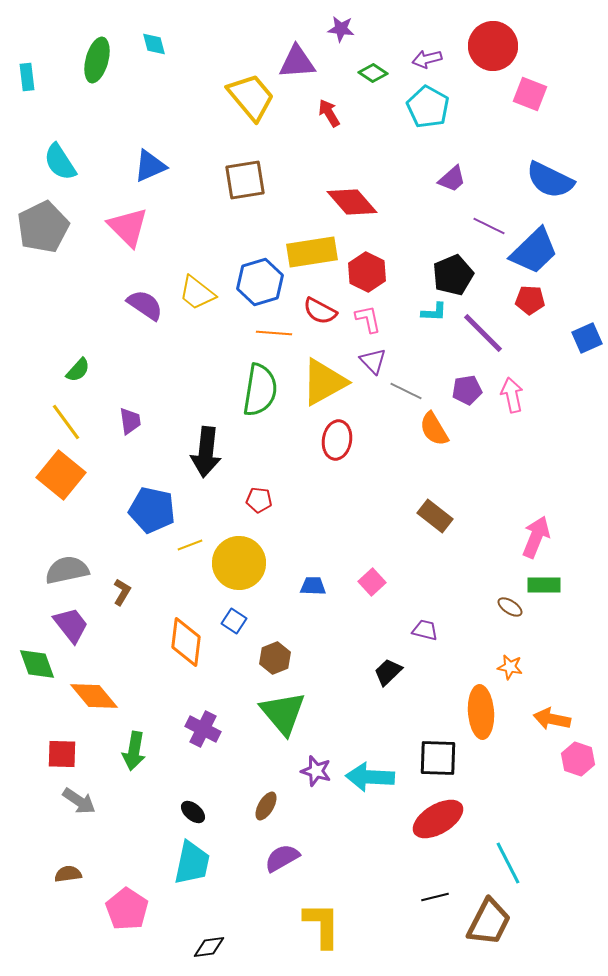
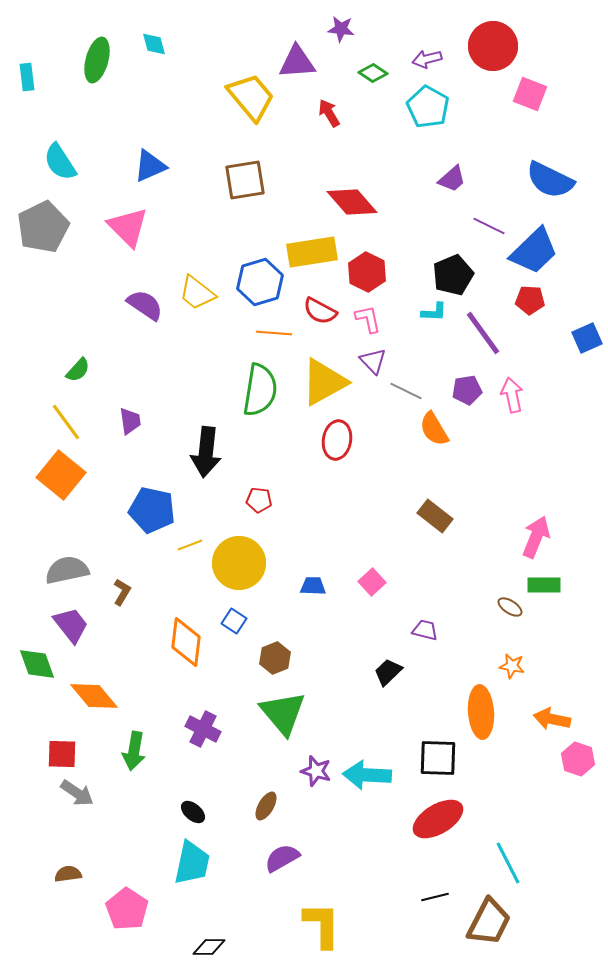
purple line at (483, 333): rotated 9 degrees clockwise
orange star at (510, 667): moved 2 px right, 1 px up
cyan arrow at (370, 777): moved 3 px left, 2 px up
gray arrow at (79, 801): moved 2 px left, 8 px up
black diamond at (209, 947): rotated 8 degrees clockwise
